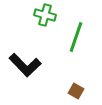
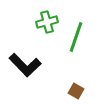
green cross: moved 2 px right, 7 px down; rotated 30 degrees counterclockwise
